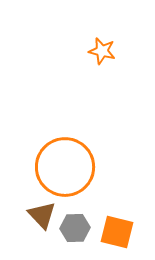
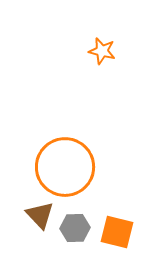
brown triangle: moved 2 px left
